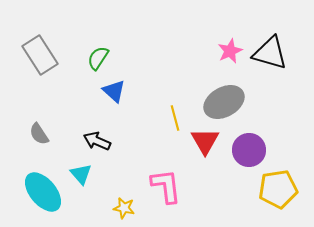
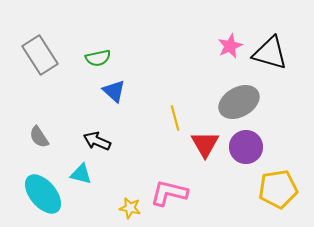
pink star: moved 5 px up
green semicircle: rotated 135 degrees counterclockwise
gray ellipse: moved 15 px right
gray semicircle: moved 3 px down
red triangle: moved 3 px down
purple circle: moved 3 px left, 3 px up
cyan triangle: rotated 35 degrees counterclockwise
pink L-shape: moved 3 px right, 7 px down; rotated 69 degrees counterclockwise
cyan ellipse: moved 2 px down
yellow star: moved 6 px right
